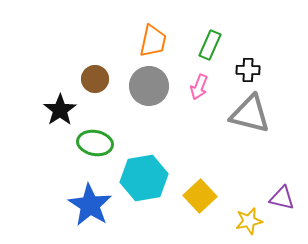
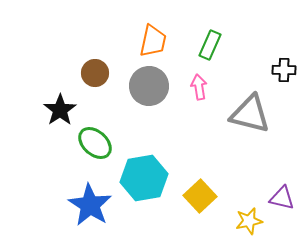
black cross: moved 36 px right
brown circle: moved 6 px up
pink arrow: rotated 150 degrees clockwise
green ellipse: rotated 32 degrees clockwise
